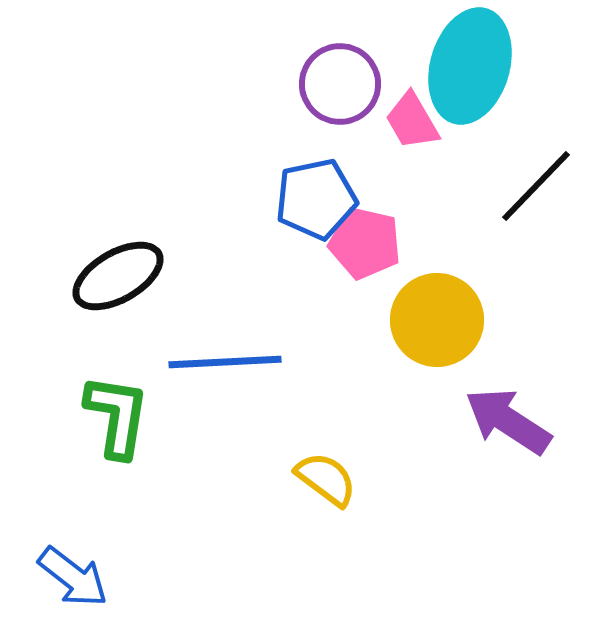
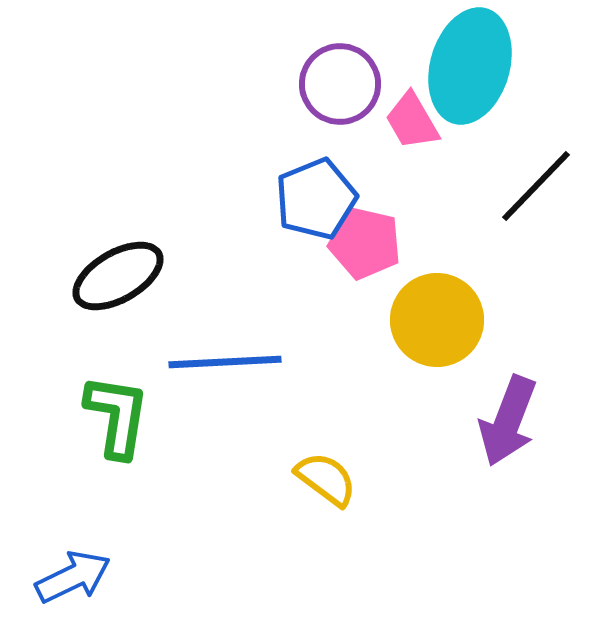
blue pentagon: rotated 10 degrees counterclockwise
purple arrow: rotated 102 degrees counterclockwise
blue arrow: rotated 64 degrees counterclockwise
